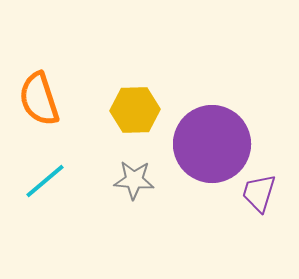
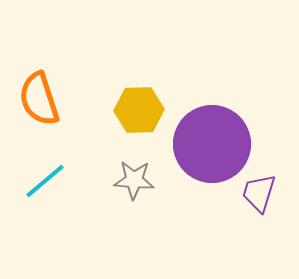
yellow hexagon: moved 4 px right
